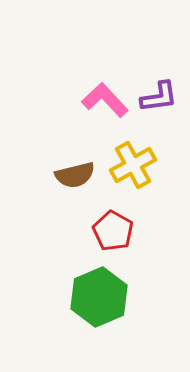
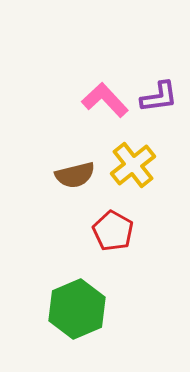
yellow cross: rotated 9 degrees counterclockwise
green hexagon: moved 22 px left, 12 px down
